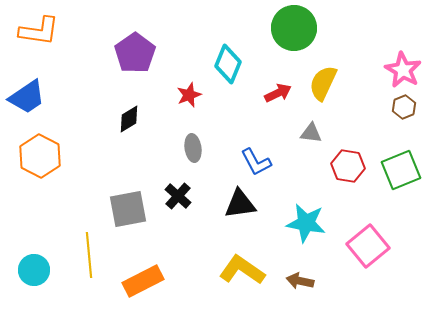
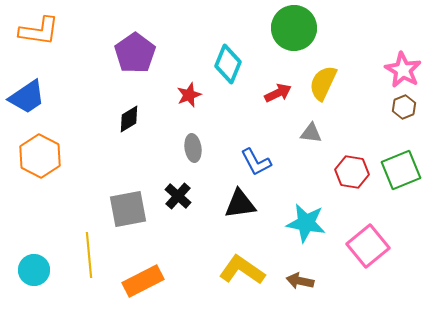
red hexagon: moved 4 px right, 6 px down
